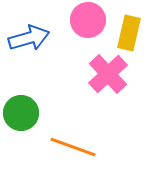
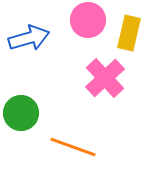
pink cross: moved 3 px left, 4 px down
